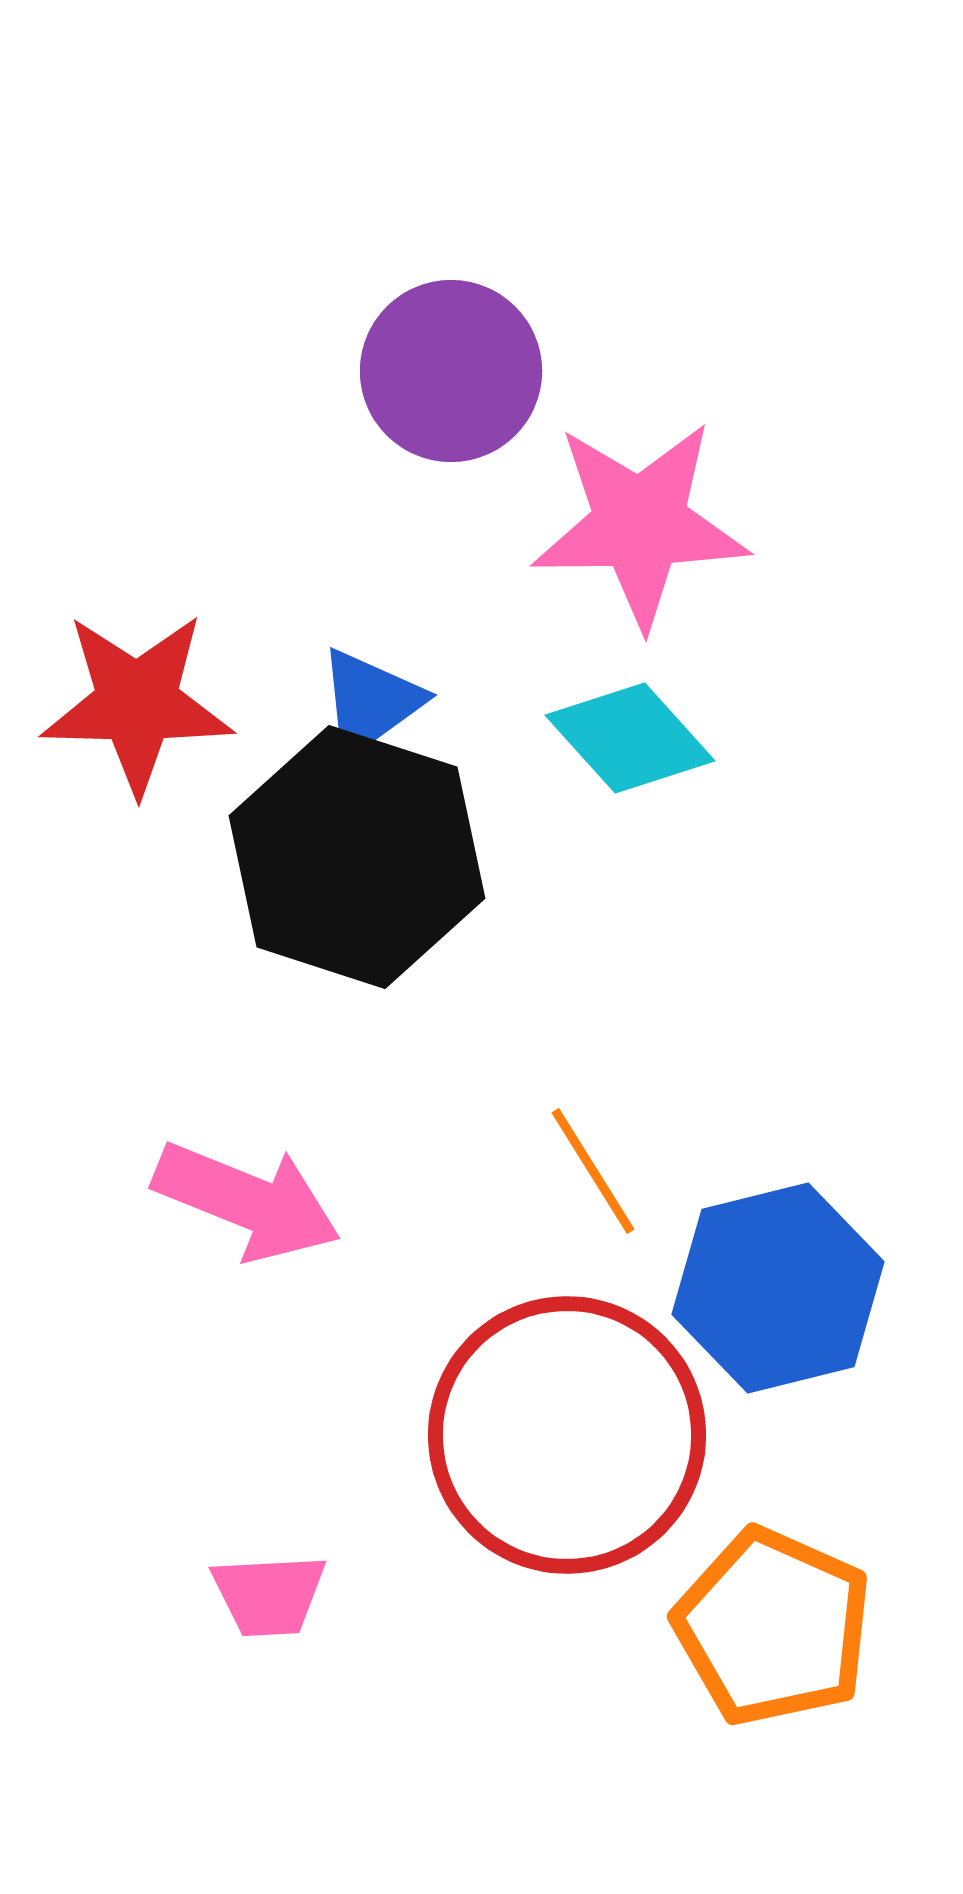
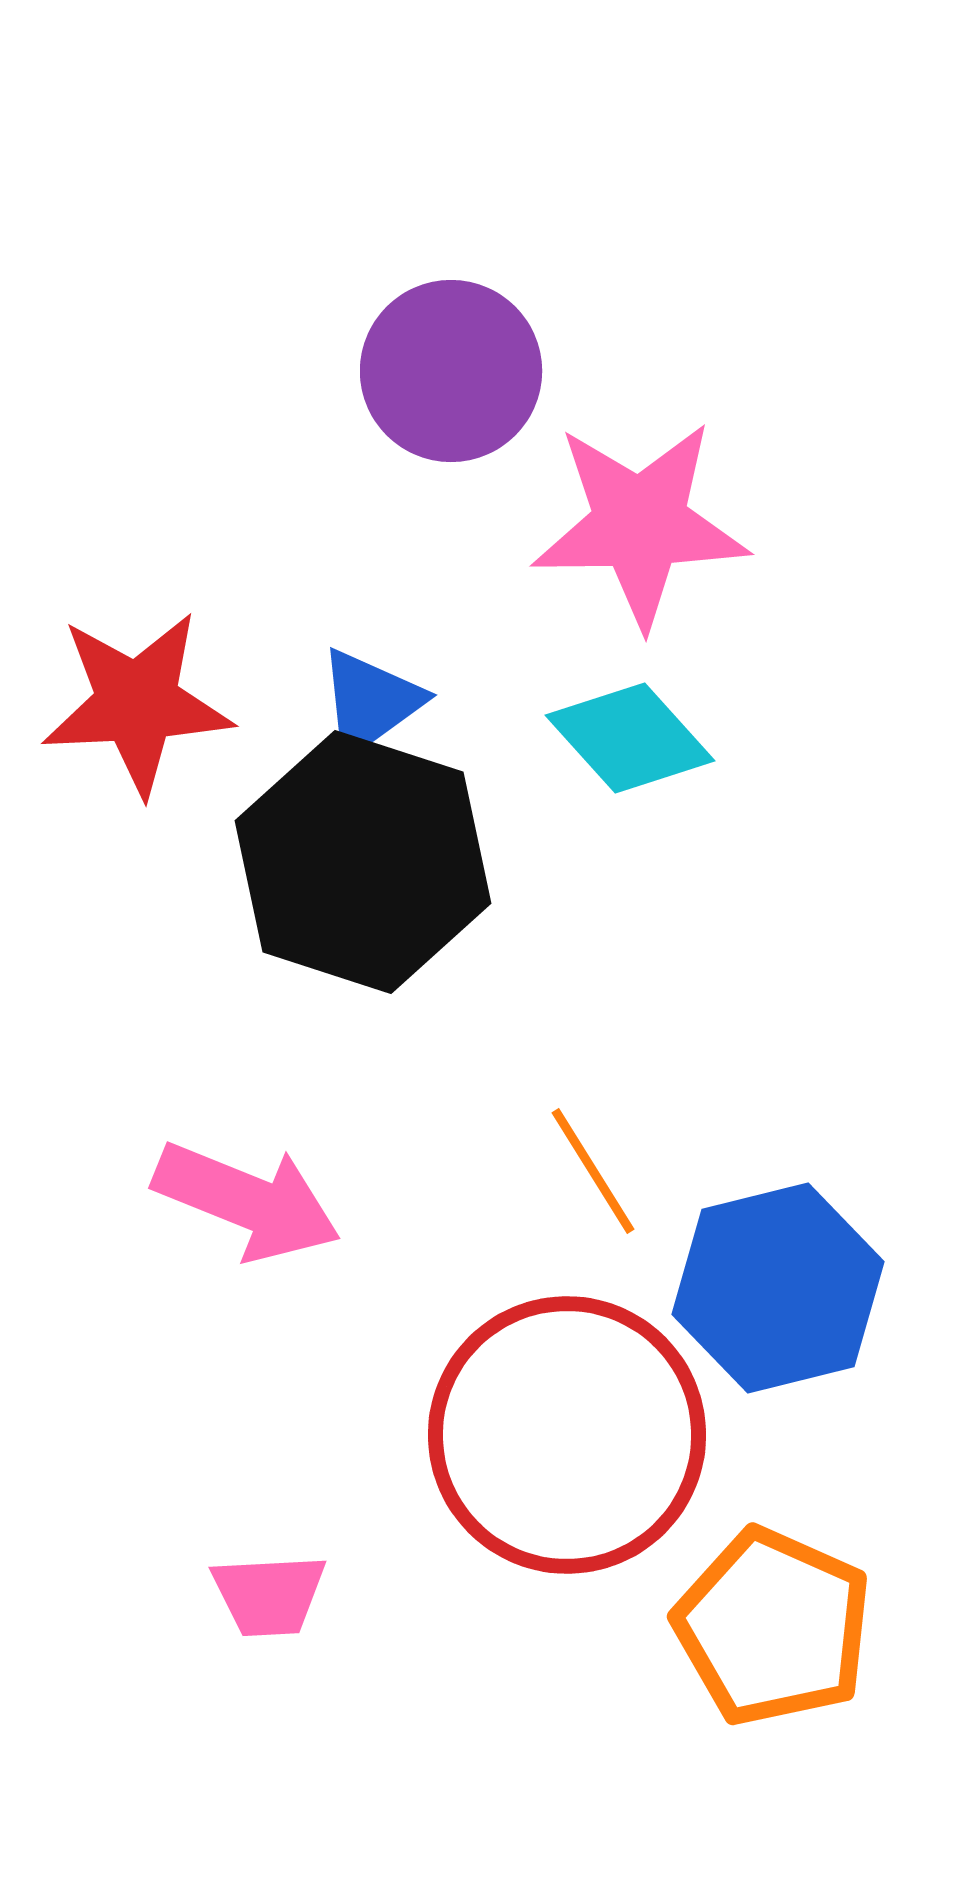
red star: rotated 4 degrees counterclockwise
black hexagon: moved 6 px right, 5 px down
